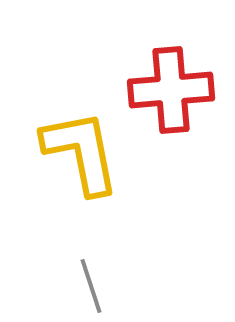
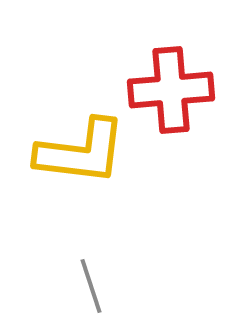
yellow L-shape: rotated 108 degrees clockwise
